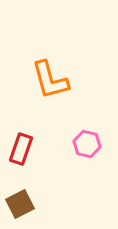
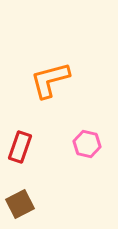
orange L-shape: rotated 90 degrees clockwise
red rectangle: moved 1 px left, 2 px up
